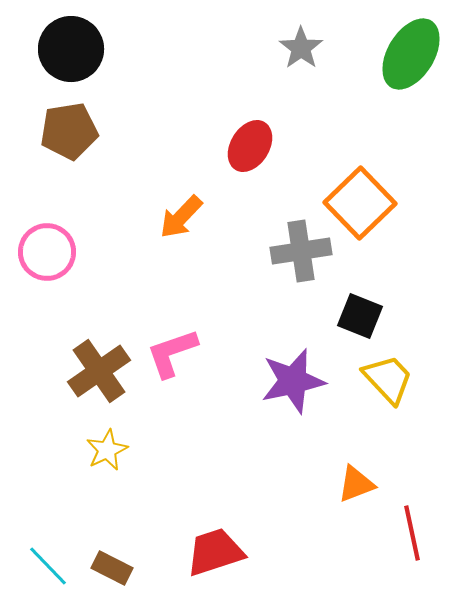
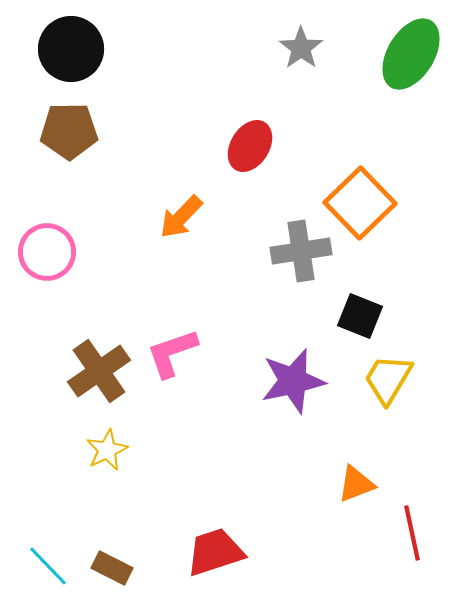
brown pentagon: rotated 8 degrees clockwise
yellow trapezoid: rotated 106 degrees counterclockwise
